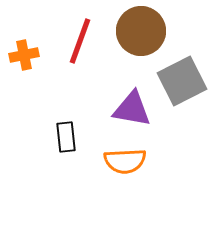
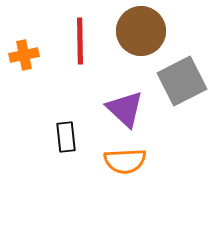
red line: rotated 21 degrees counterclockwise
purple triangle: moved 7 px left; rotated 33 degrees clockwise
